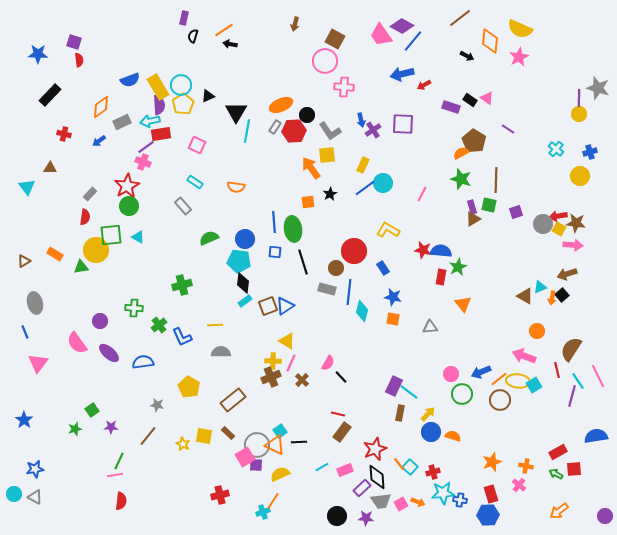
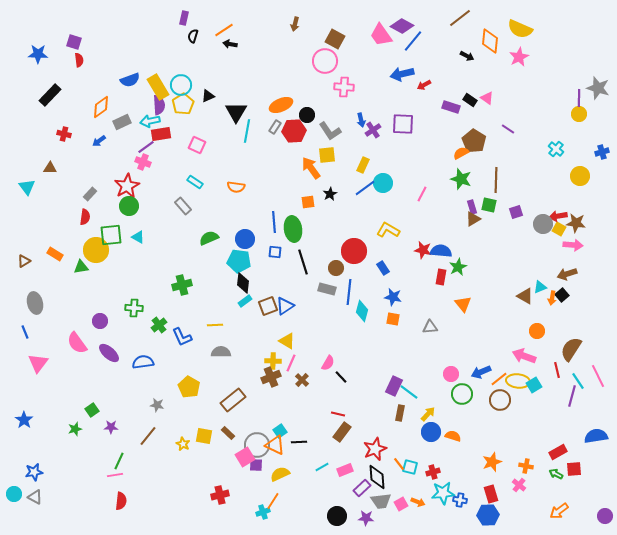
blue cross at (590, 152): moved 12 px right
cyan square at (410, 467): rotated 28 degrees counterclockwise
blue star at (35, 469): moved 1 px left, 3 px down
